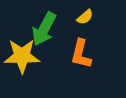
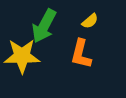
yellow semicircle: moved 5 px right, 4 px down
green arrow: moved 3 px up
